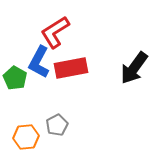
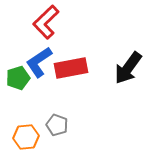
red L-shape: moved 9 px left, 10 px up; rotated 12 degrees counterclockwise
blue L-shape: rotated 28 degrees clockwise
black arrow: moved 6 px left
green pentagon: moved 3 px right; rotated 25 degrees clockwise
gray pentagon: rotated 25 degrees counterclockwise
